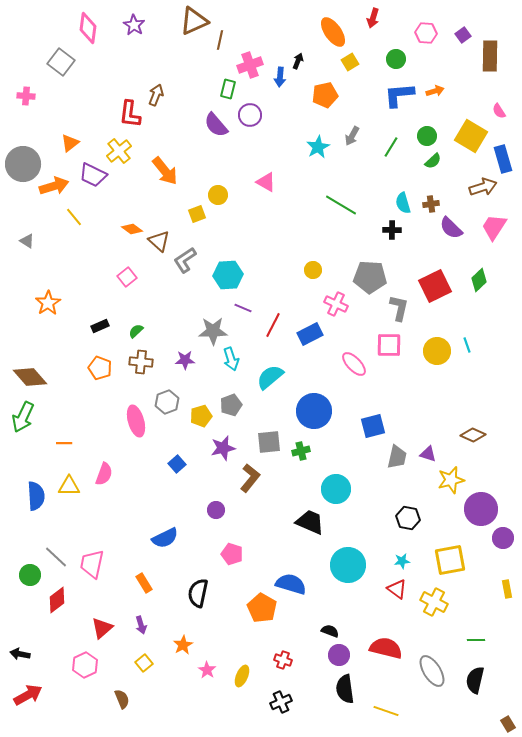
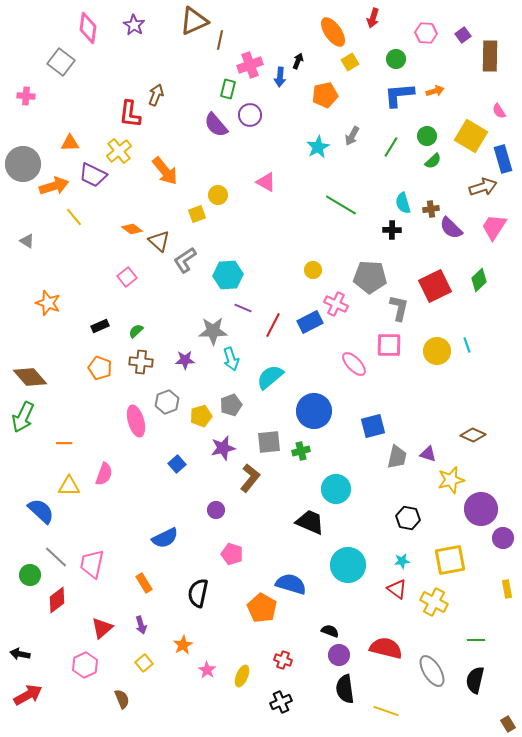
orange triangle at (70, 143): rotated 36 degrees clockwise
brown cross at (431, 204): moved 5 px down
orange star at (48, 303): rotated 20 degrees counterclockwise
blue rectangle at (310, 334): moved 12 px up
blue semicircle at (36, 496): moved 5 px right, 15 px down; rotated 44 degrees counterclockwise
